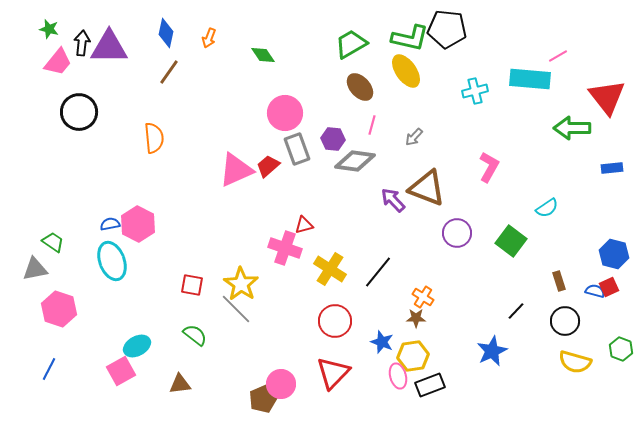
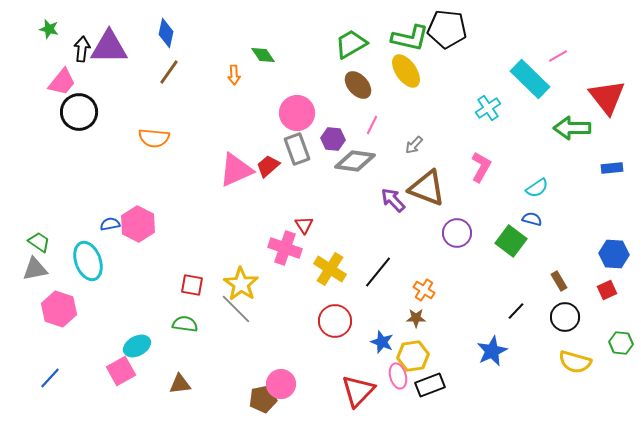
orange arrow at (209, 38): moved 25 px right, 37 px down; rotated 24 degrees counterclockwise
black arrow at (82, 43): moved 6 px down
pink trapezoid at (58, 62): moved 4 px right, 20 px down
cyan rectangle at (530, 79): rotated 39 degrees clockwise
brown ellipse at (360, 87): moved 2 px left, 2 px up
cyan cross at (475, 91): moved 13 px right, 17 px down; rotated 20 degrees counterclockwise
pink circle at (285, 113): moved 12 px right
pink line at (372, 125): rotated 12 degrees clockwise
gray arrow at (414, 137): moved 8 px down
orange semicircle at (154, 138): rotated 100 degrees clockwise
pink L-shape at (489, 167): moved 8 px left
cyan semicircle at (547, 208): moved 10 px left, 20 px up
red triangle at (304, 225): rotated 48 degrees counterclockwise
green trapezoid at (53, 242): moved 14 px left
blue hexagon at (614, 254): rotated 12 degrees counterclockwise
cyan ellipse at (112, 261): moved 24 px left
brown rectangle at (559, 281): rotated 12 degrees counterclockwise
red square at (609, 287): moved 2 px left, 3 px down
blue semicircle at (595, 291): moved 63 px left, 72 px up
orange cross at (423, 297): moved 1 px right, 7 px up
black circle at (565, 321): moved 4 px up
green semicircle at (195, 335): moved 10 px left, 11 px up; rotated 30 degrees counterclockwise
green hexagon at (621, 349): moved 6 px up; rotated 15 degrees counterclockwise
blue line at (49, 369): moved 1 px right, 9 px down; rotated 15 degrees clockwise
red triangle at (333, 373): moved 25 px right, 18 px down
brown pentagon at (263, 399): rotated 12 degrees clockwise
